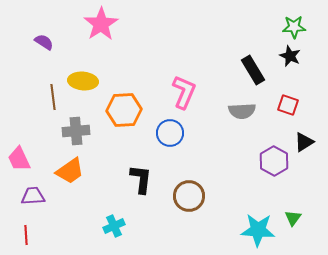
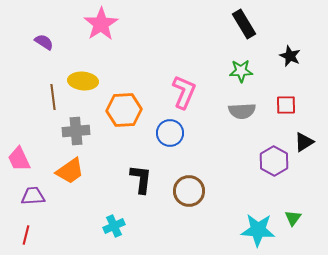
green star: moved 53 px left, 44 px down
black rectangle: moved 9 px left, 46 px up
red square: moved 2 px left; rotated 20 degrees counterclockwise
brown circle: moved 5 px up
red line: rotated 18 degrees clockwise
